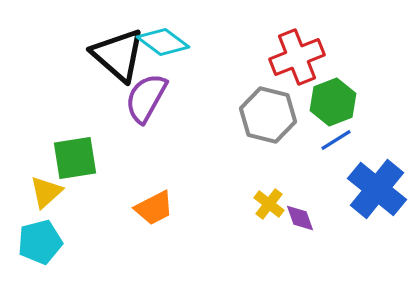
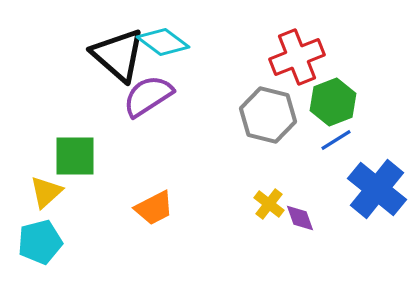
purple semicircle: moved 2 px right, 2 px up; rotated 28 degrees clockwise
green square: moved 2 px up; rotated 9 degrees clockwise
